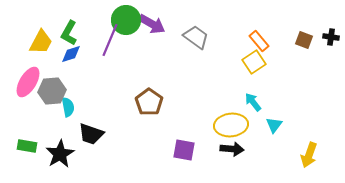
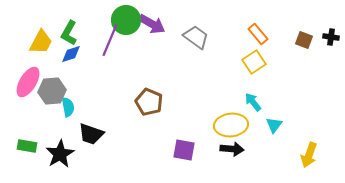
orange rectangle: moved 1 px left, 7 px up
brown pentagon: rotated 12 degrees counterclockwise
